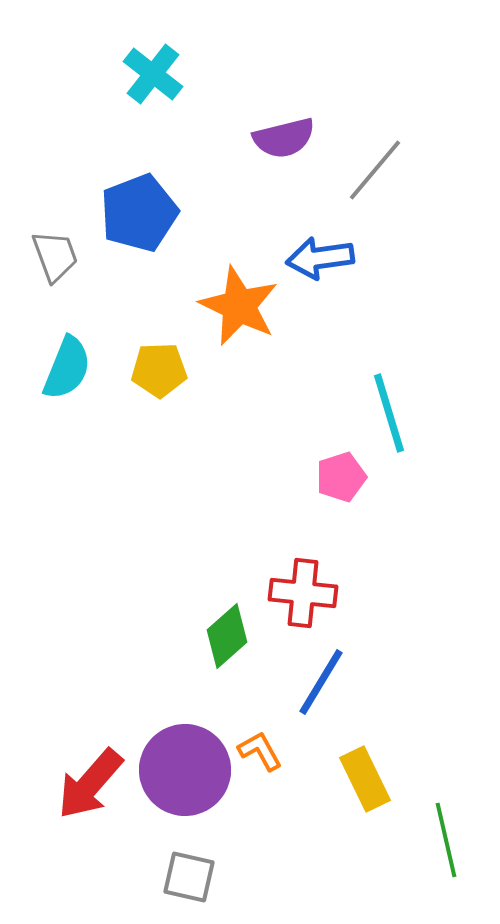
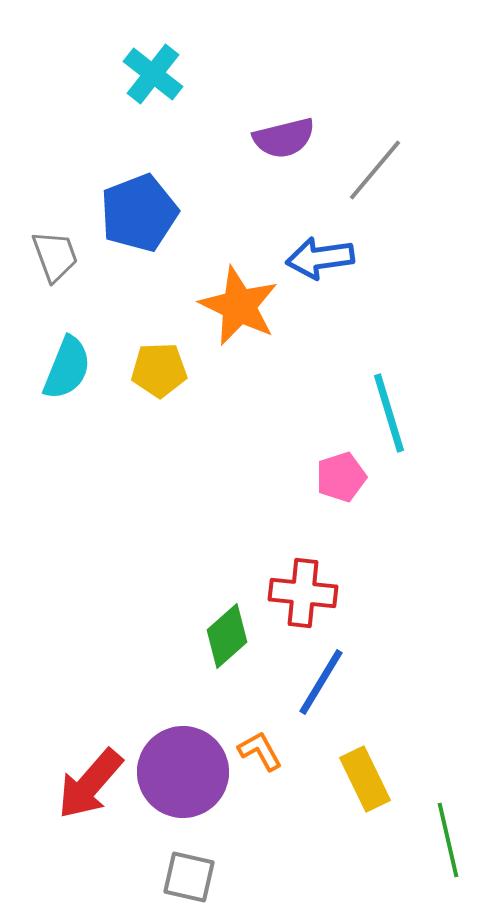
purple circle: moved 2 px left, 2 px down
green line: moved 2 px right
